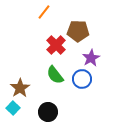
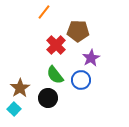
blue circle: moved 1 px left, 1 px down
cyan square: moved 1 px right, 1 px down
black circle: moved 14 px up
